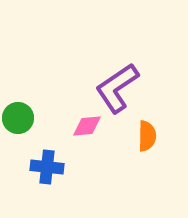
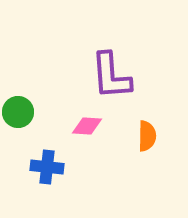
purple L-shape: moved 6 px left, 12 px up; rotated 60 degrees counterclockwise
green circle: moved 6 px up
pink diamond: rotated 8 degrees clockwise
